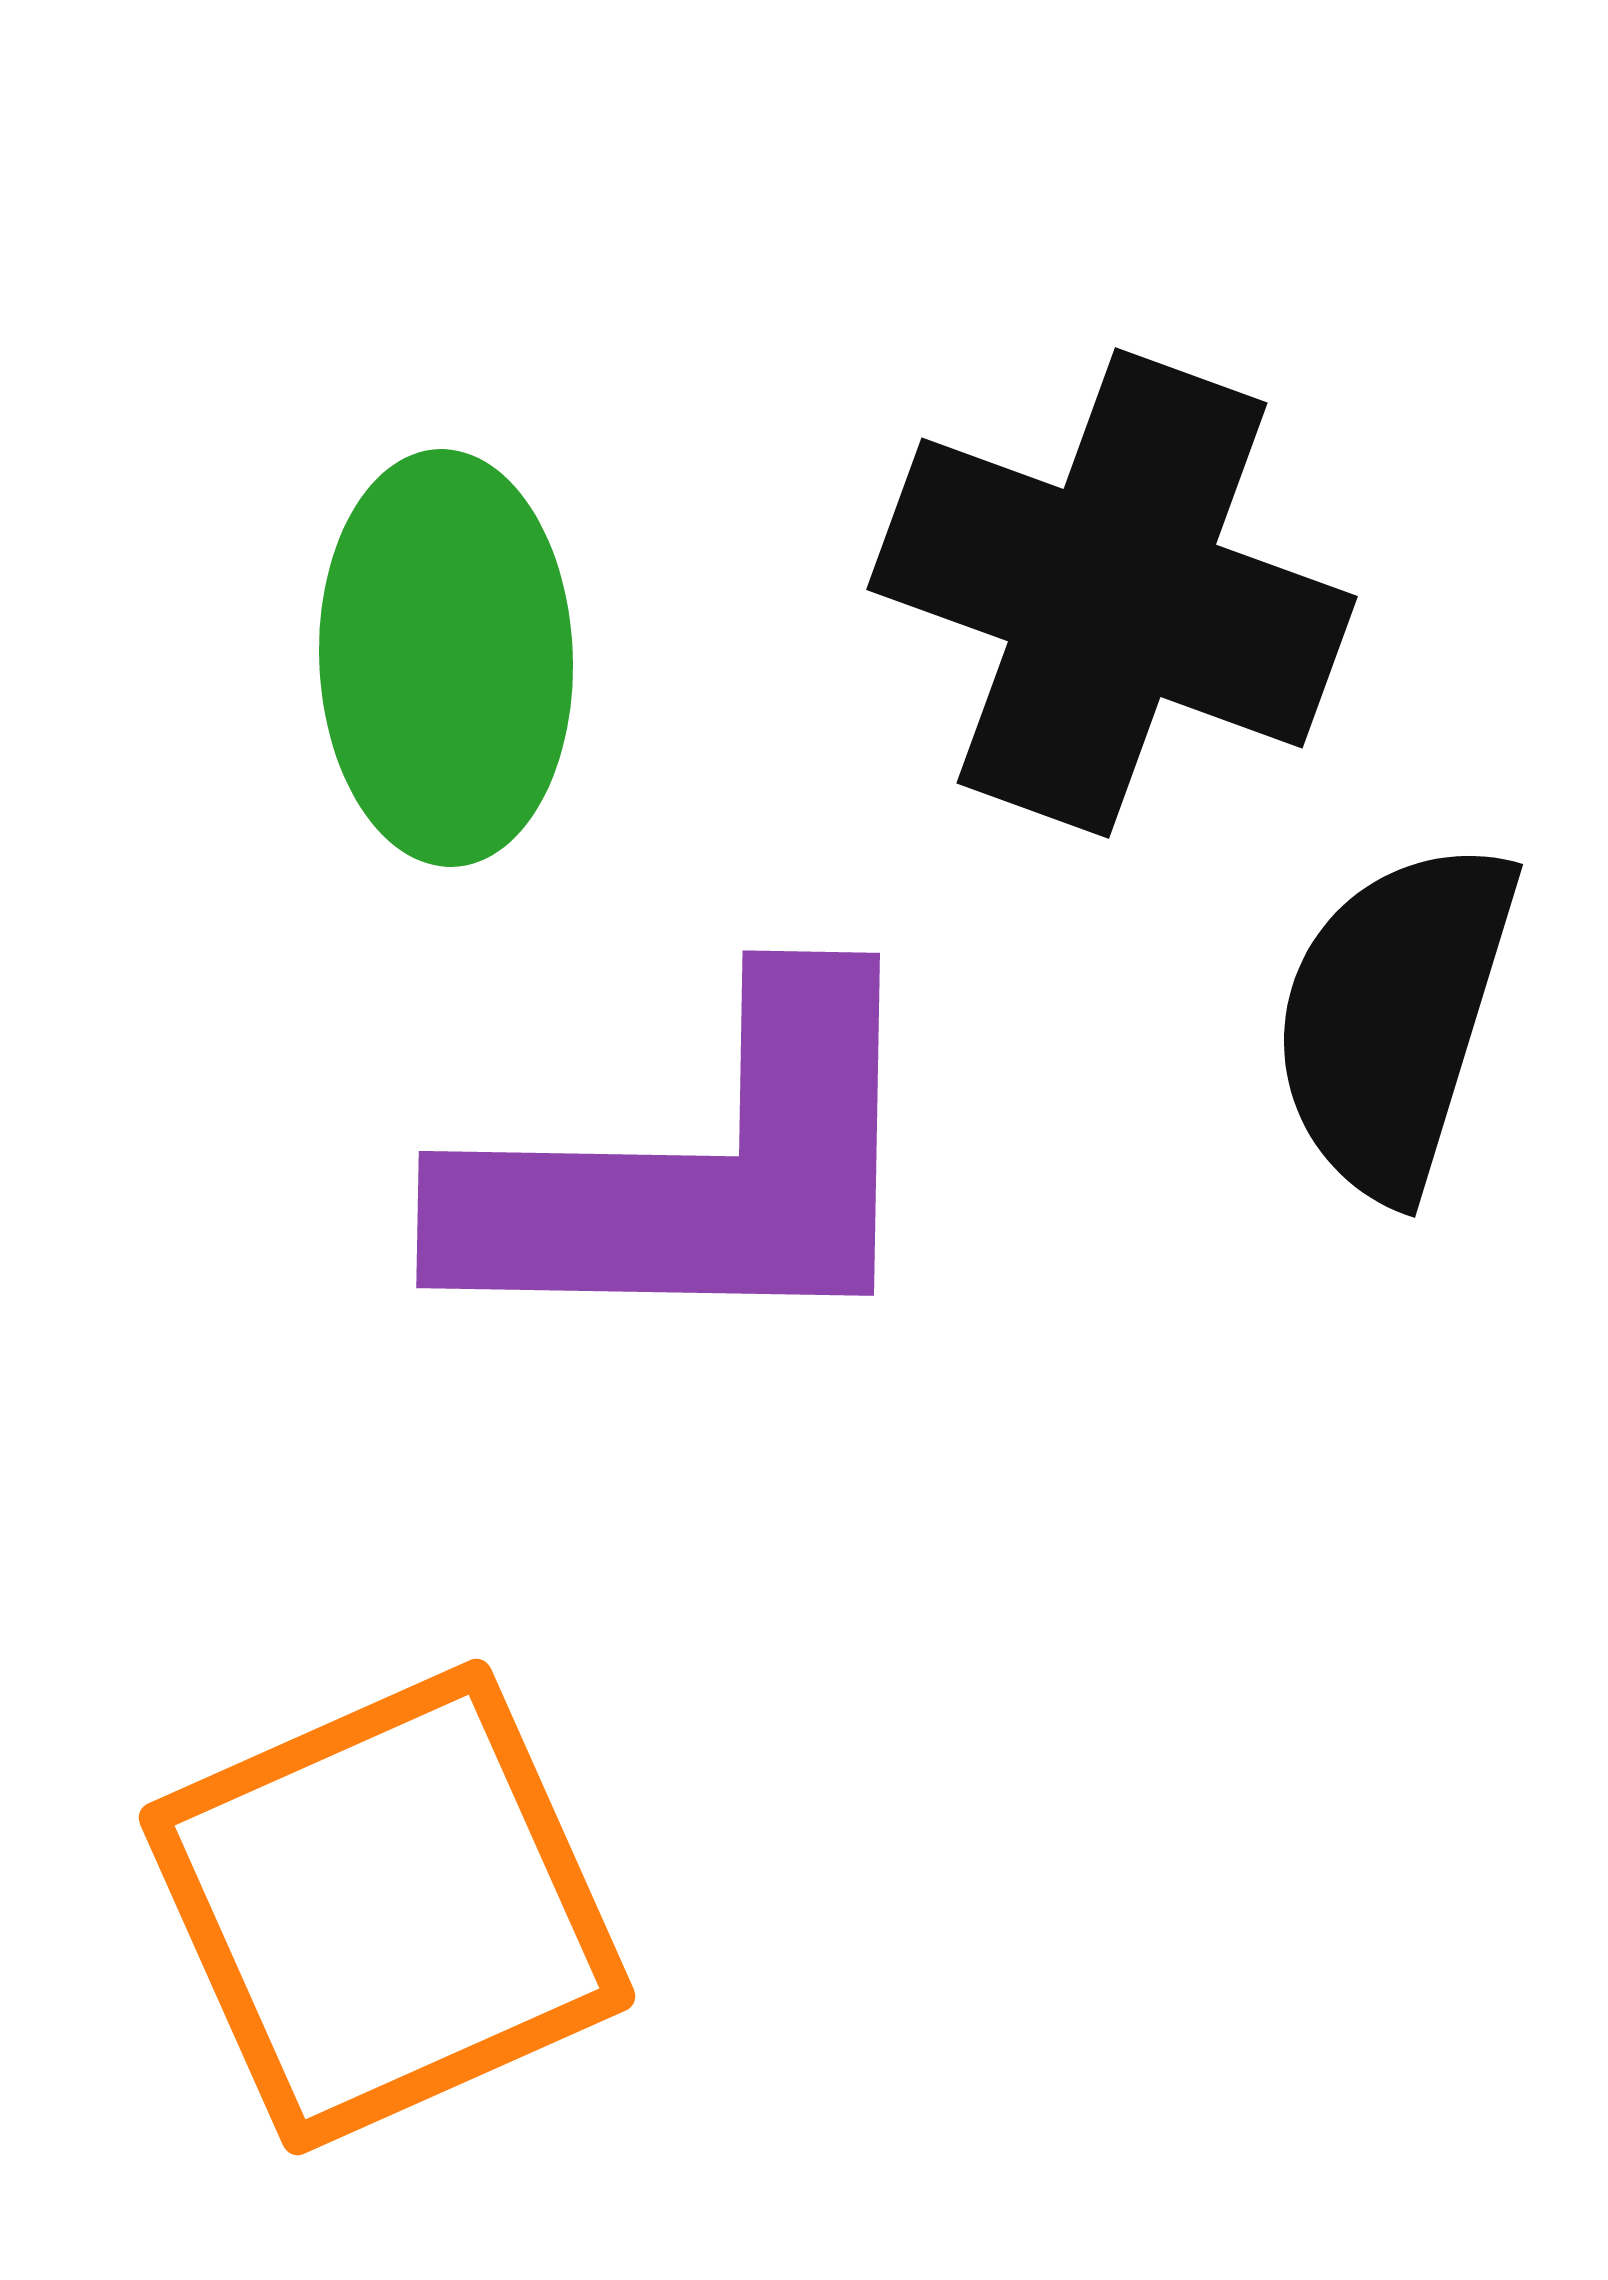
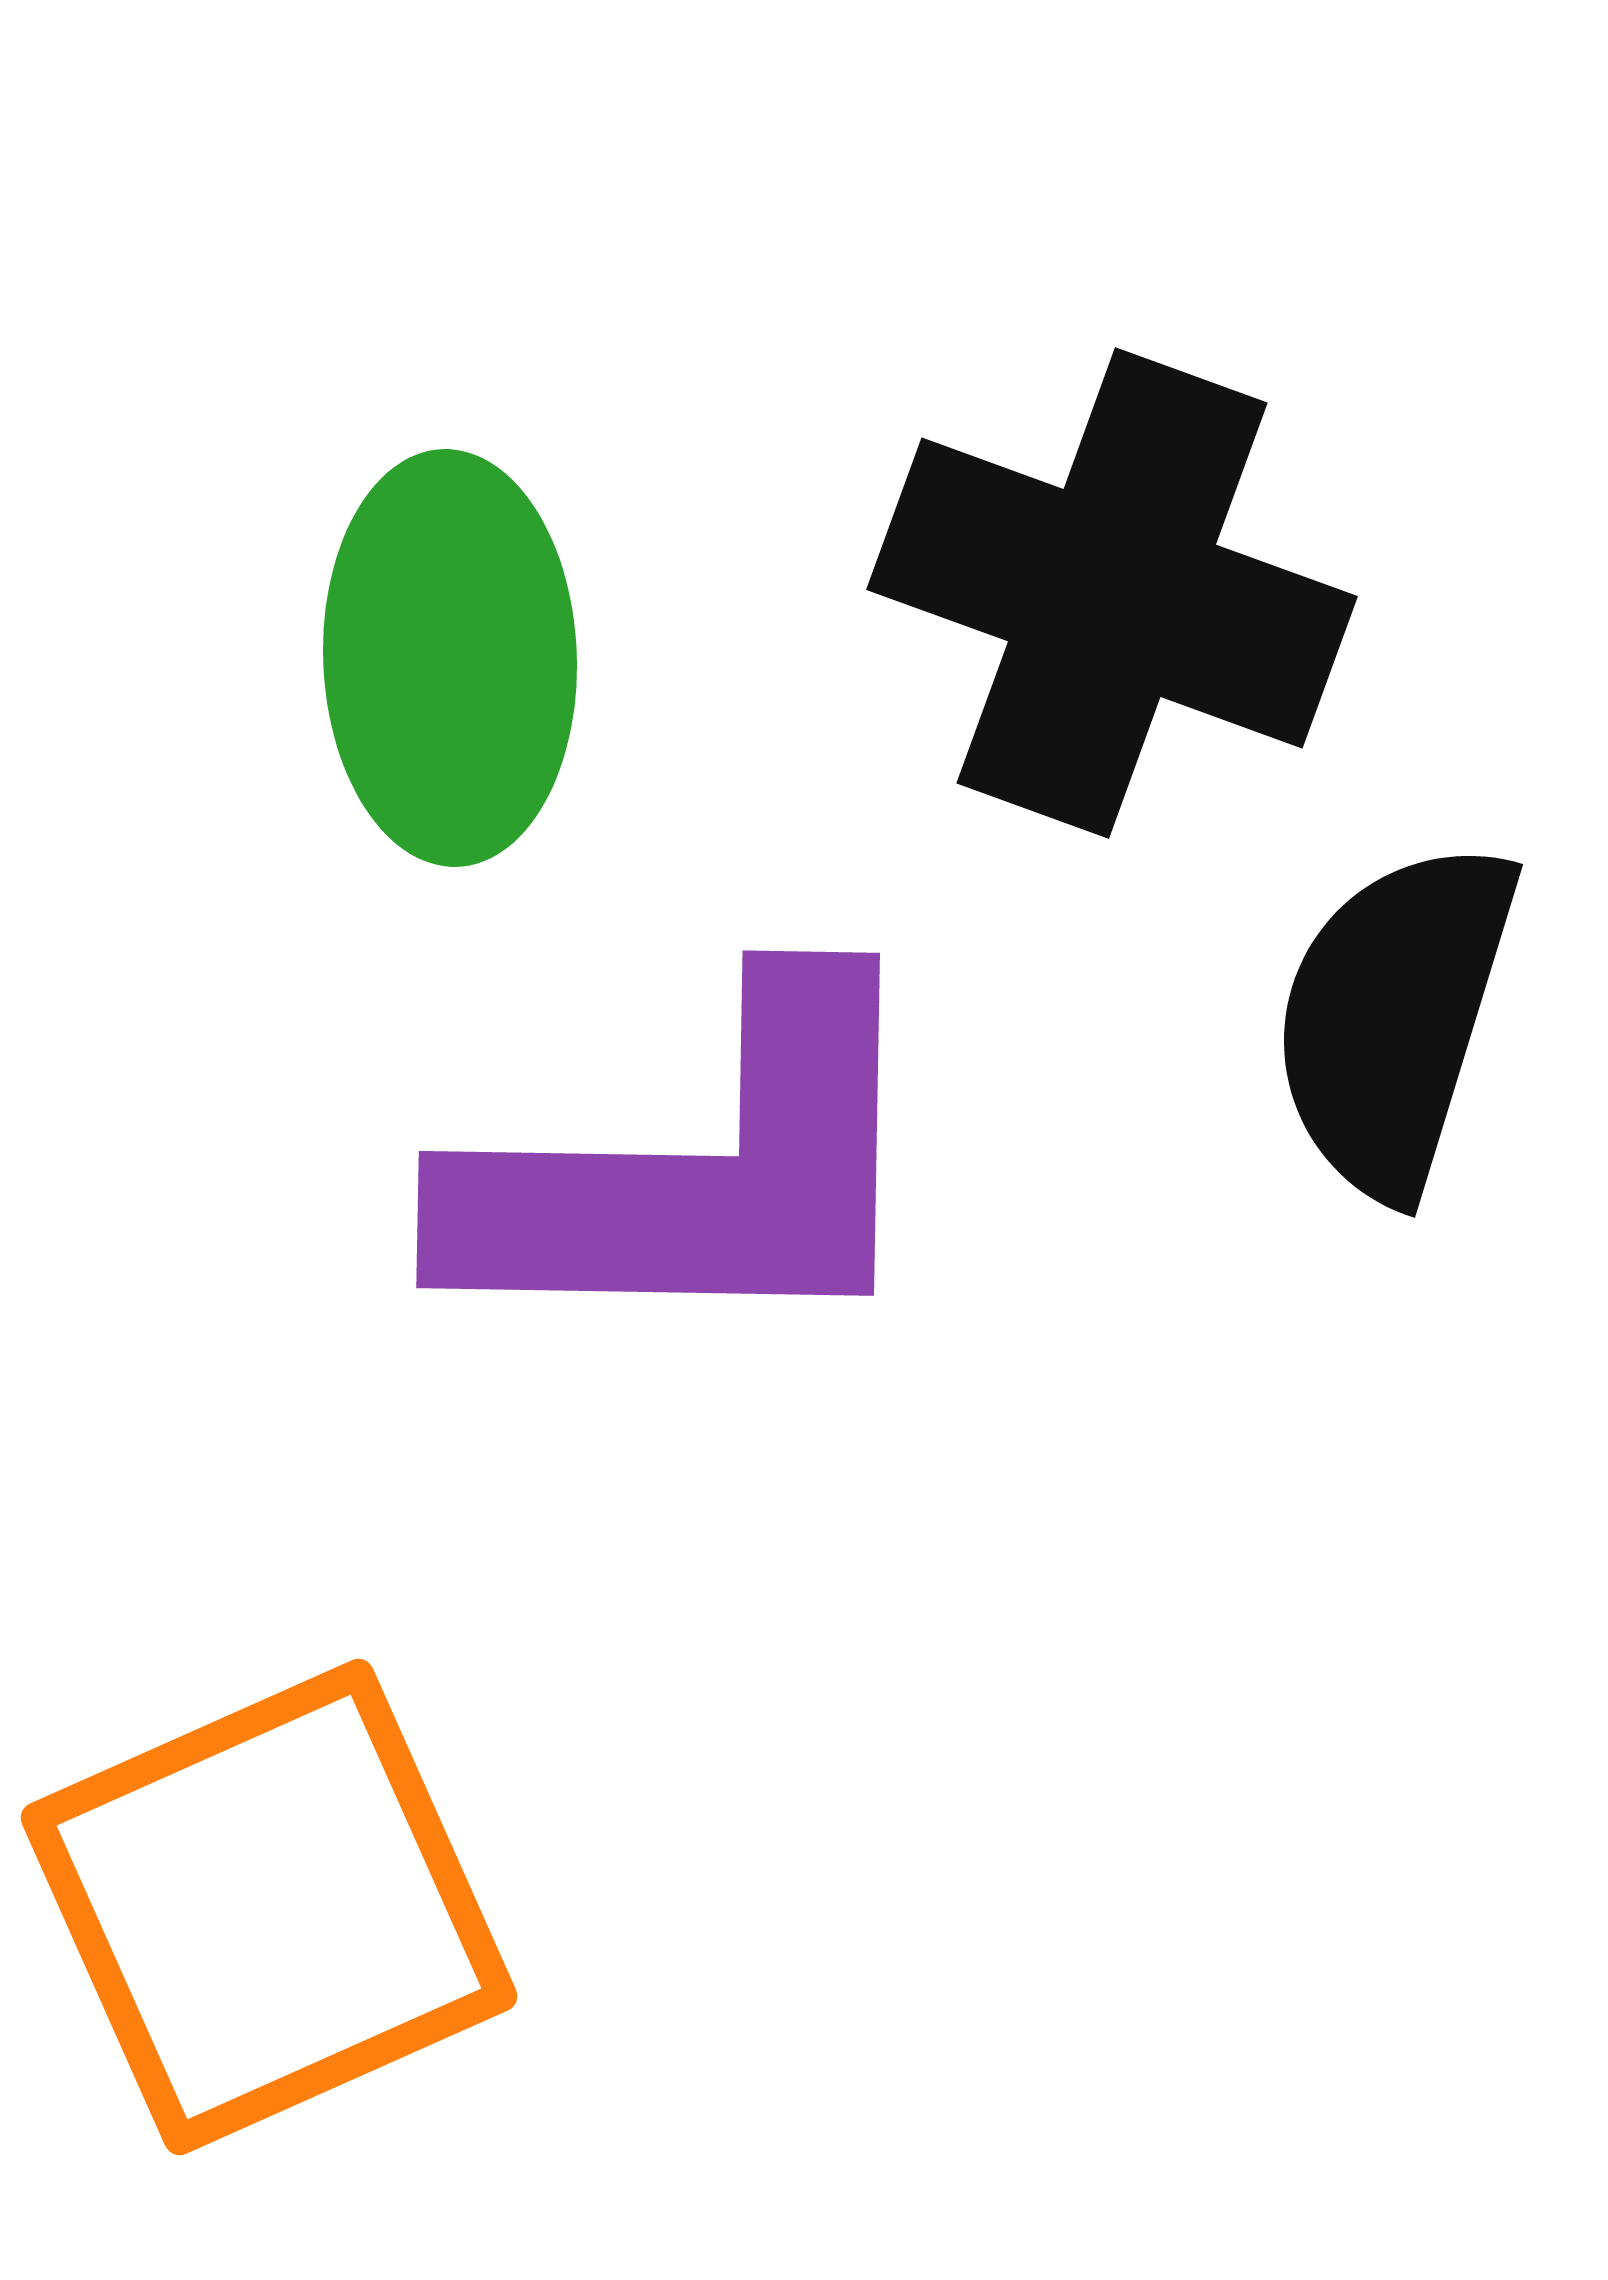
green ellipse: moved 4 px right
orange square: moved 118 px left
